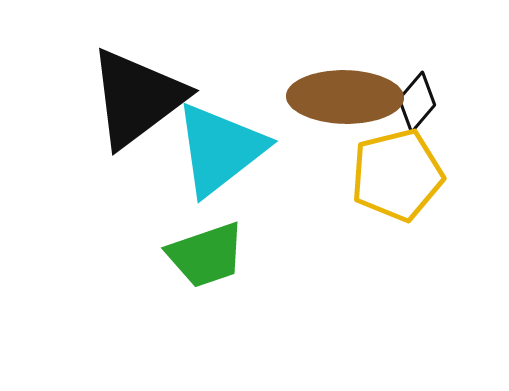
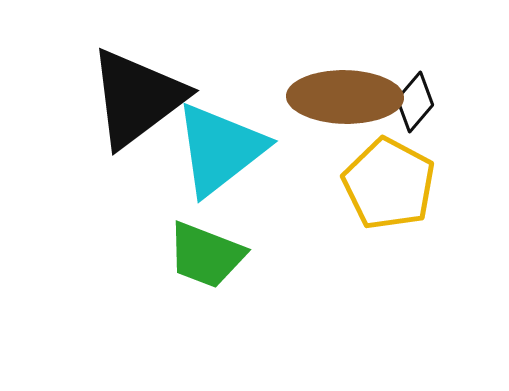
black diamond: moved 2 px left
yellow pentagon: moved 8 px left, 9 px down; rotated 30 degrees counterclockwise
green trapezoid: rotated 40 degrees clockwise
